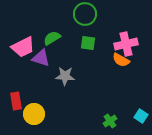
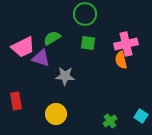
orange semicircle: rotated 48 degrees clockwise
yellow circle: moved 22 px right
